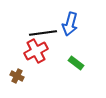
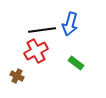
black line: moved 1 px left, 3 px up
